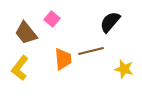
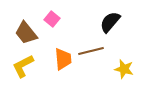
yellow L-shape: moved 3 px right, 2 px up; rotated 25 degrees clockwise
